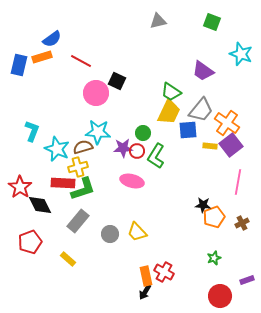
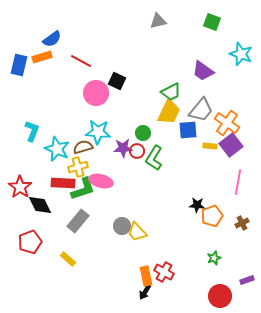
green trapezoid at (171, 92): rotated 60 degrees counterclockwise
green L-shape at (156, 156): moved 2 px left, 2 px down
pink ellipse at (132, 181): moved 31 px left
black star at (203, 205): moved 6 px left
orange pentagon at (214, 217): moved 2 px left, 1 px up
gray circle at (110, 234): moved 12 px right, 8 px up
